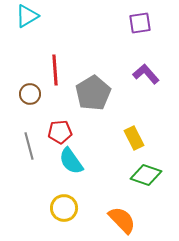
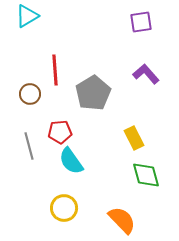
purple square: moved 1 px right, 1 px up
green diamond: rotated 56 degrees clockwise
